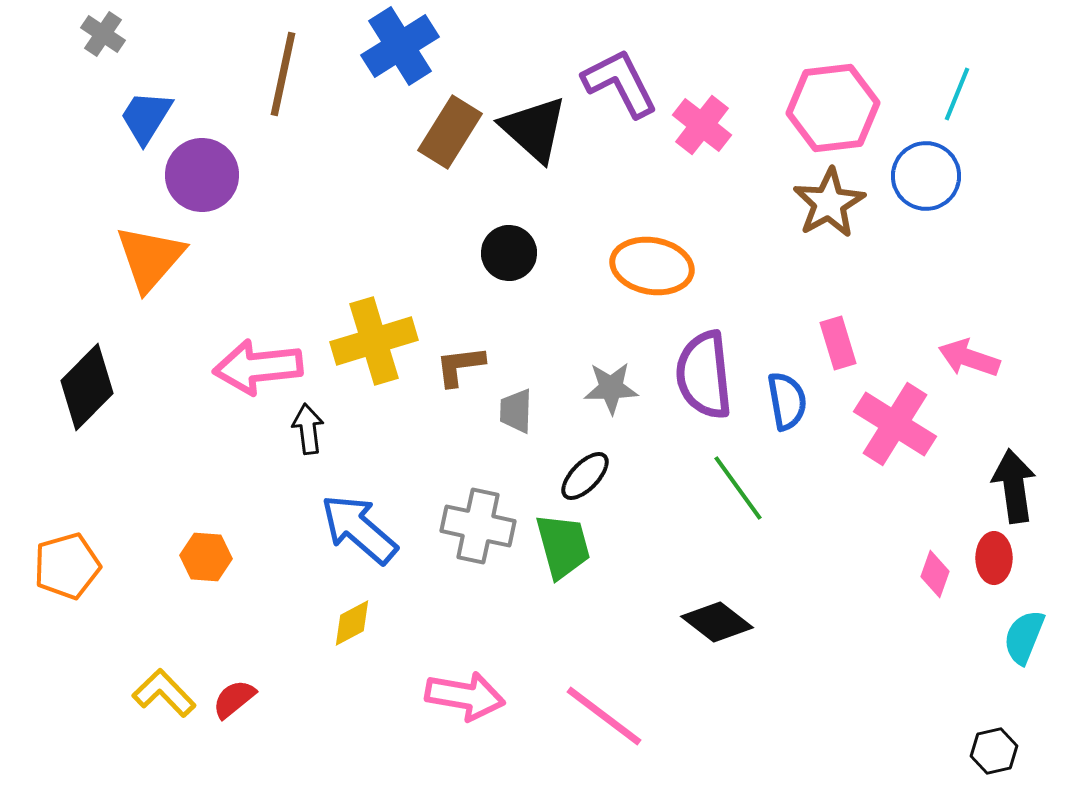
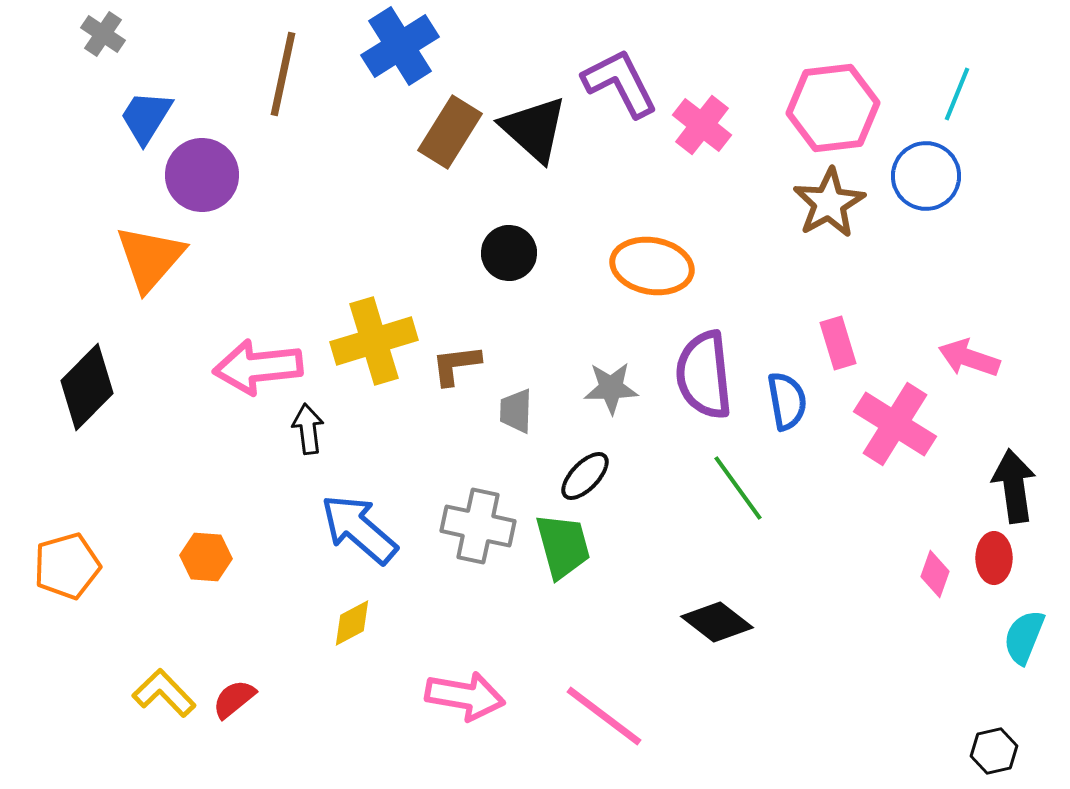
brown L-shape at (460, 366): moved 4 px left, 1 px up
